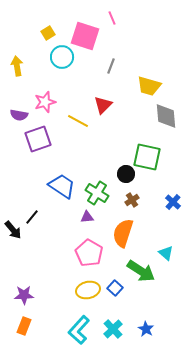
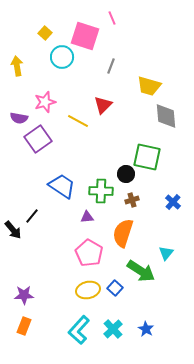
yellow square: moved 3 px left; rotated 16 degrees counterclockwise
purple semicircle: moved 3 px down
purple square: rotated 16 degrees counterclockwise
green cross: moved 4 px right, 2 px up; rotated 30 degrees counterclockwise
brown cross: rotated 16 degrees clockwise
black line: moved 1 px up
cyan triangle: rotated 28 degrees clockwise
